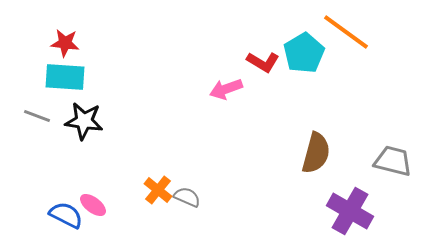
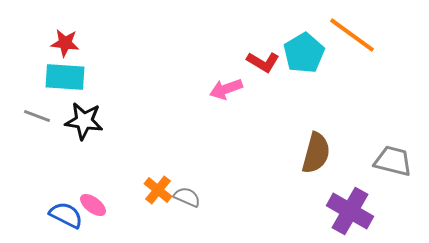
orange line: moved 6 px right, 3 px down
